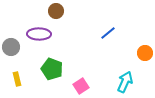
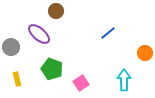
purple ellipse: rotated 40 degrees clockwise
cyan arrow: moved 1 px left, 2 px up; rotated 25 degrees counterclockwise
pink square: moved 3 px up
